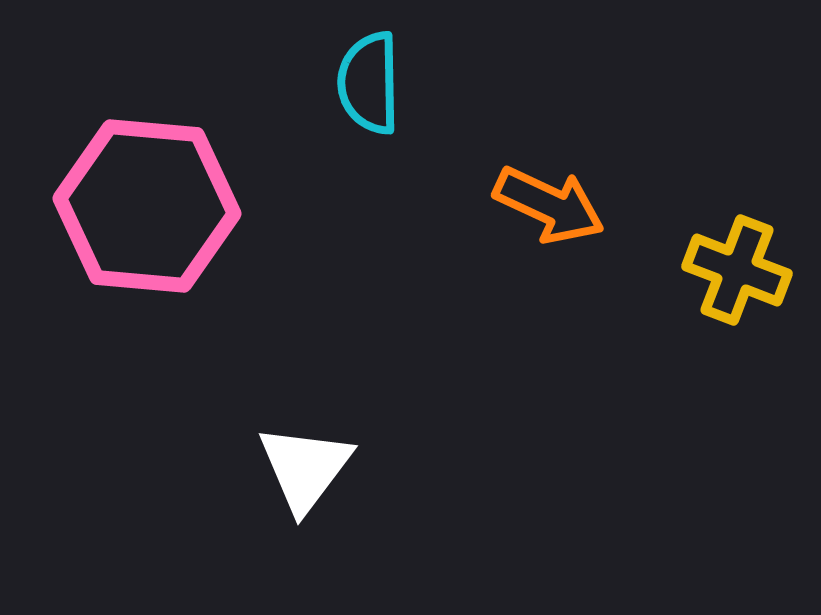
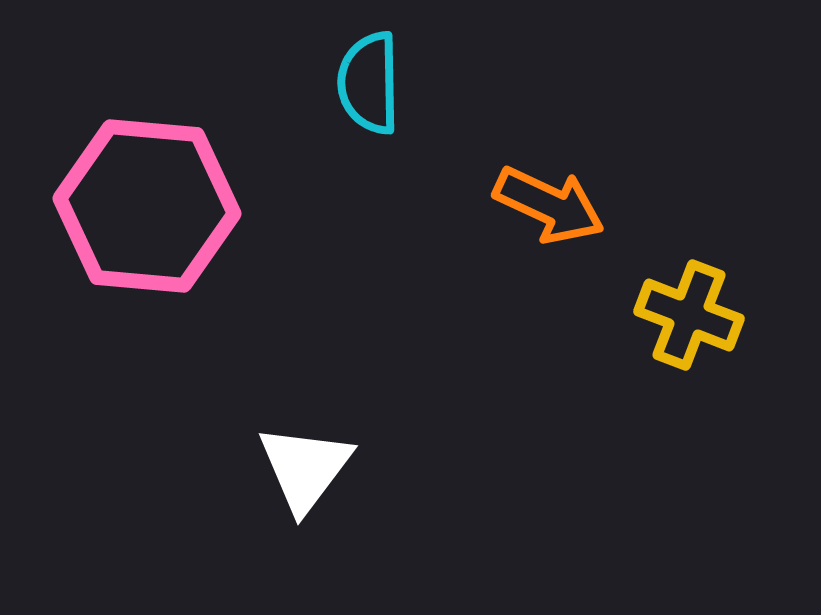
yellow cross: moved 48 px left, 45 px down
